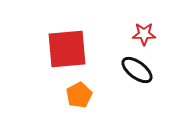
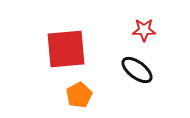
red star: moved 4 px up
red square: moved 1 px left
